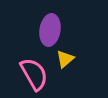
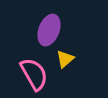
purple ellipse: moved 1 px left; rotated 12 degrees clockwise
